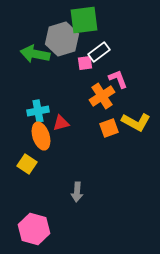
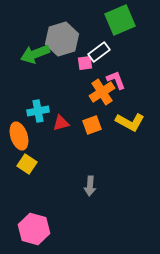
green square: moved 36 px right; rotated 16 degrees counterclockwise
green arrow: rotated 32 degrees counterclockwise
pink L-shape: moved 2 px left, 1 px down
orange cross: moved 4 px up
yellow L-shape: moved 6 px left
orange square: moved 17 px left, 3 px up
orange ellipse: moved 22 px left
gray arrow: moved 13 px right, 6 px up
